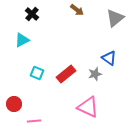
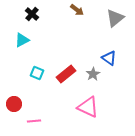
gray star: moved 2 px left; rotated 16 degrees counterclockwise
